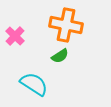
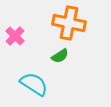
orange cross: moved 3 px right, 2 px up
